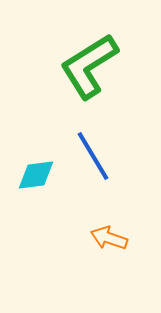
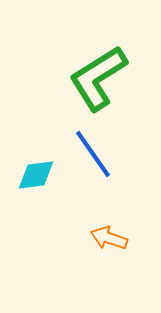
green L-shape: moved 9 px right, 12 px down
blue line: moved 2 px up; rotated 4 degrees counterclockwise
